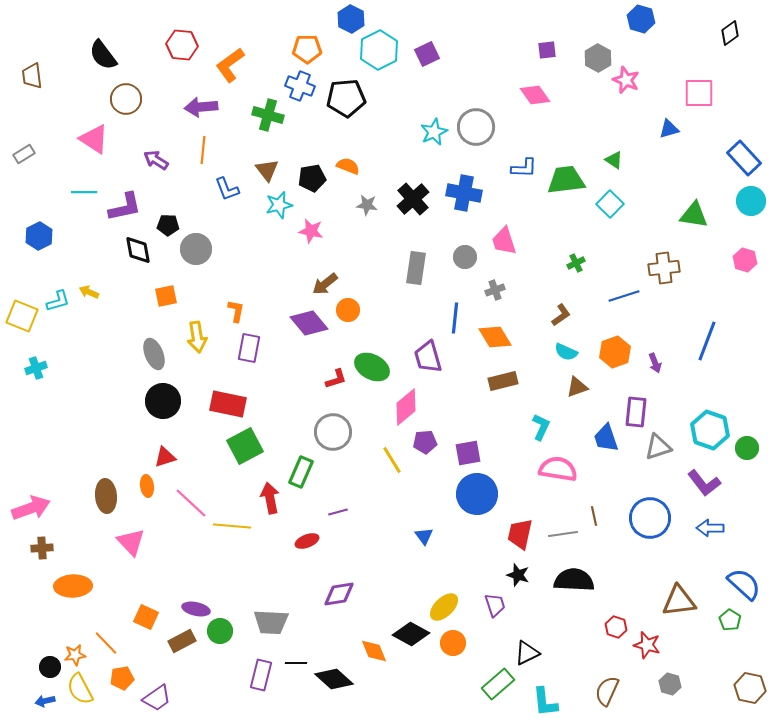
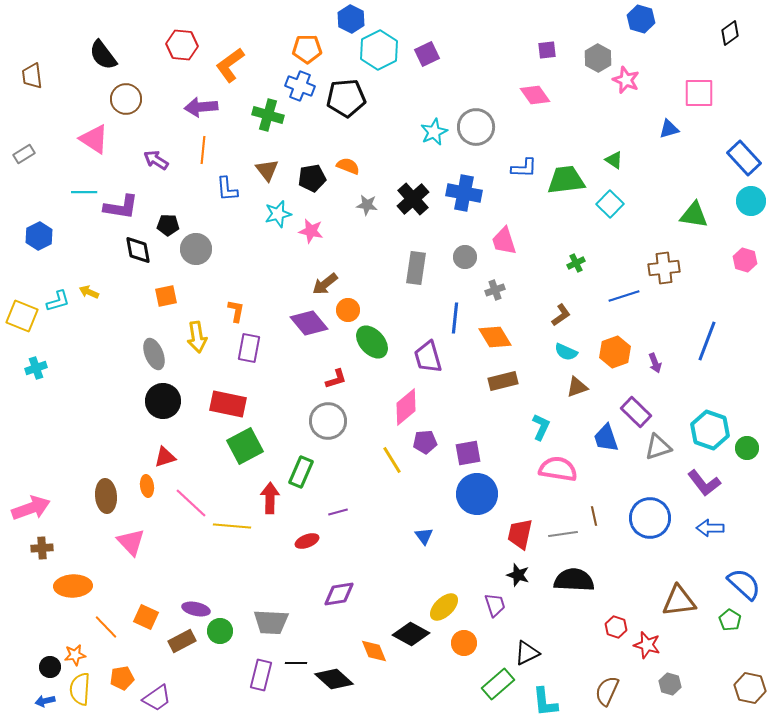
blue L-shape at (227, 189): rotated 16 degrees clockwise
cyan star at (279, 205): moved 1 px left, 9 px down
purple L-shape at (125, 207): moved 4 px left; rotated 21 degrees clockwise
green ellipse at (372, 367): moved 25 px up; rotated 20 degrees clockwise
purple rectangle at (636, 412): rotated 52 degrees counterclockwise
gray circle at (333, 432): moved 5 px left, 11 px up
red arrow at (270, 498): rotated 12 degrees clockwise
orange line at (106, 643): moved 16 px up
orange circle at (453, 643): moved 11 px right
yellow semicircle at (80, 689): rotated 32 degrees clockwise
